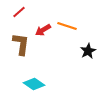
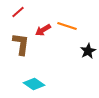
red line: moved 1 px left
